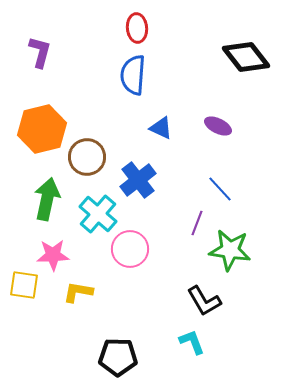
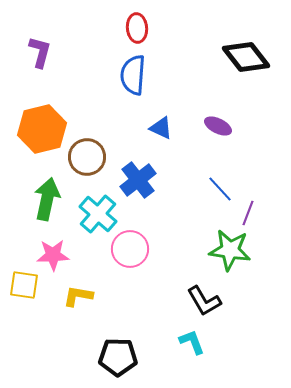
purple line: moved 51 px right, 10 px up
yellow L-shape: moved 4 px down
